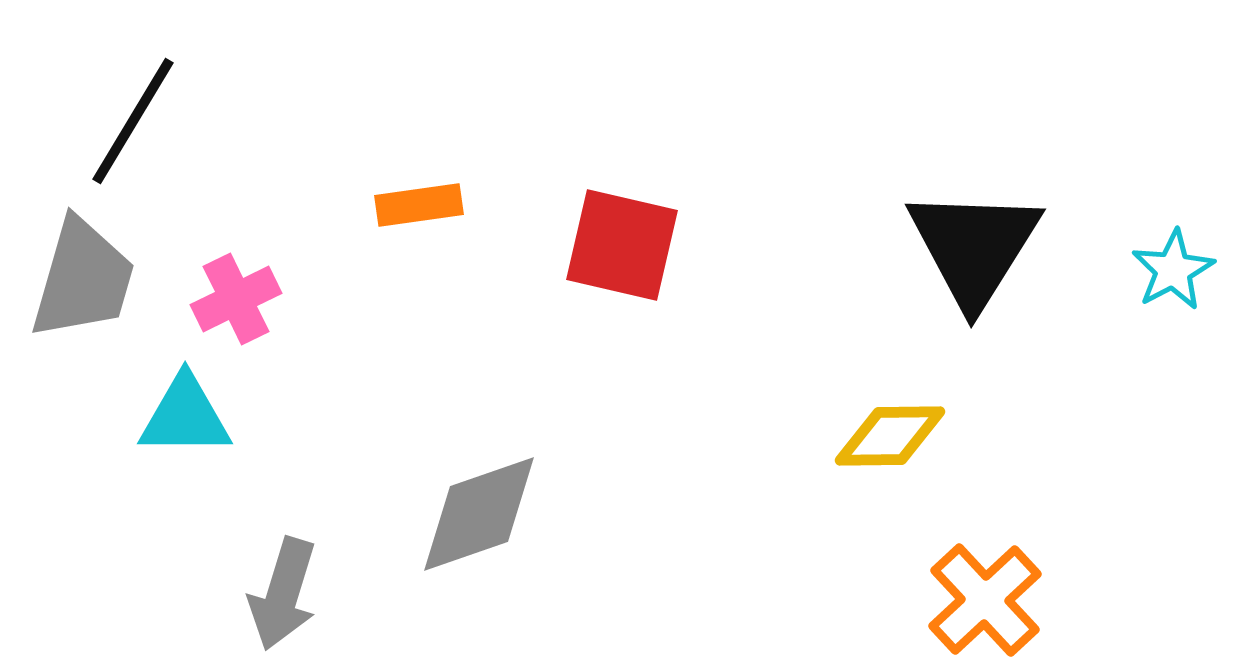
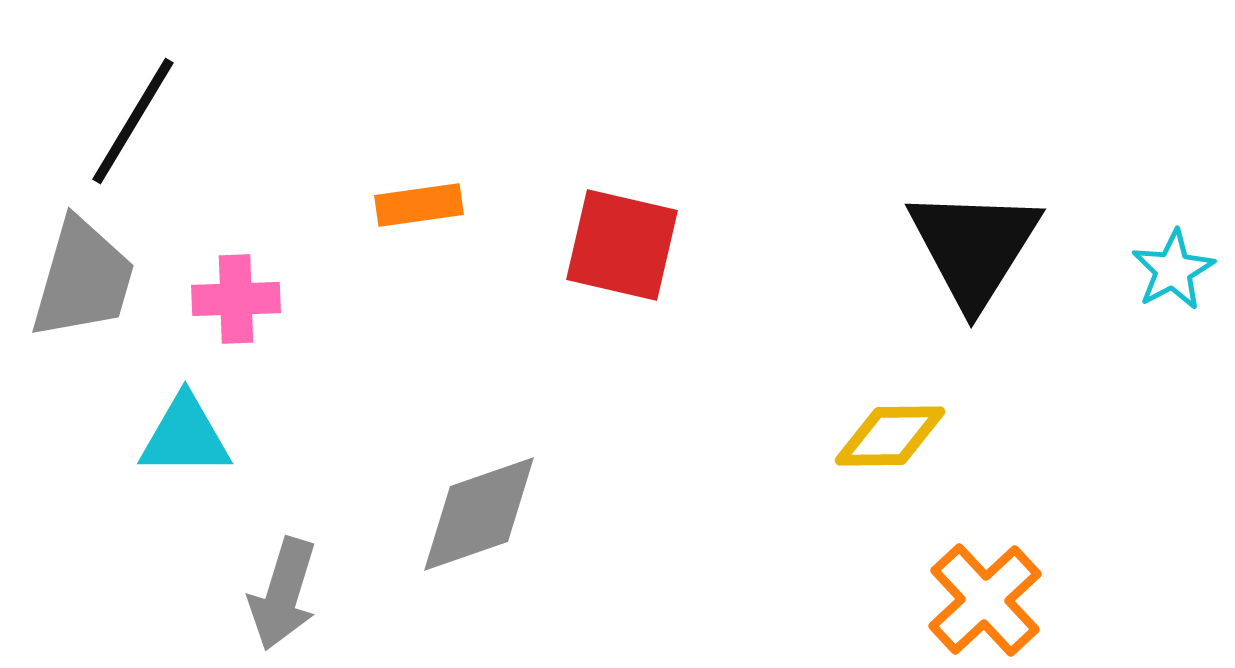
pink cross: rotated 24 degrees clockwise
cyan triangle: moved 20 px down
